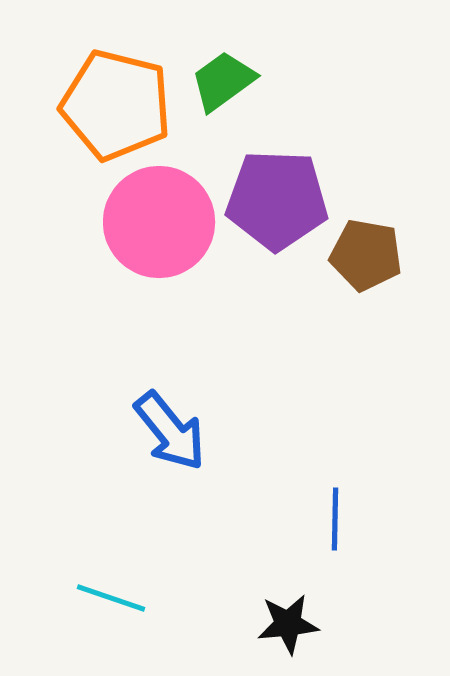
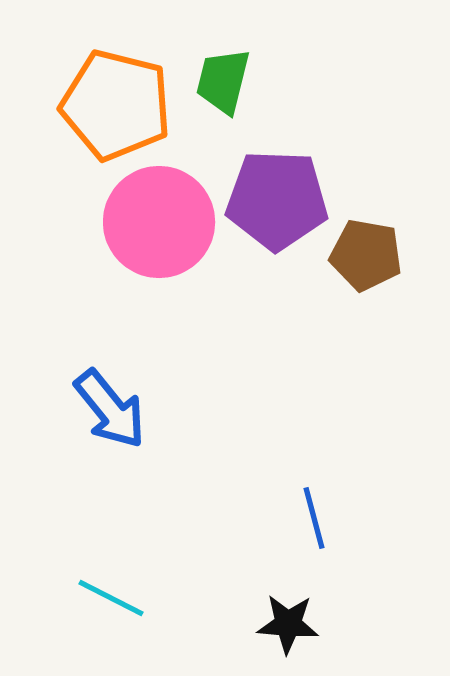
green trapezoid: rotated 40 degrees counterclockwise
blue arrow: moved 60 px left, 22 px up
blue line: moved 21 px left, 1 px up; rotated 16 degrees counterclockwise
cyan line: rotated 8 degrees clockwise
black star: rotated 10 degrees clockwise
